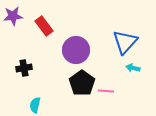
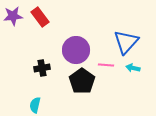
red rectangle: moved 4 px left, 9 px up
blue triangle: moved 1 px right
black cross: moved 18 px right
black pentagon: moved 2 px up
pink line: moved 26 px up
